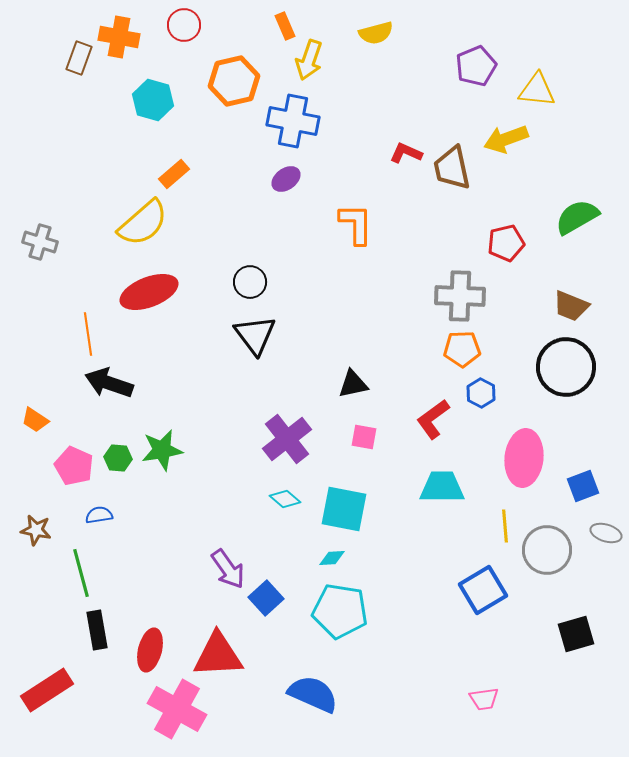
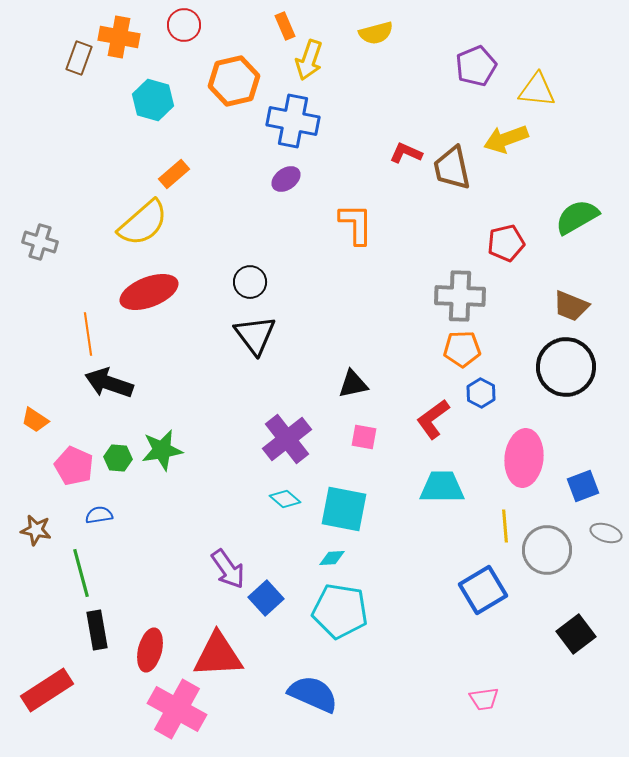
black square at (576, 634): rotated 21 degrees counterclockwise
